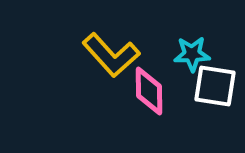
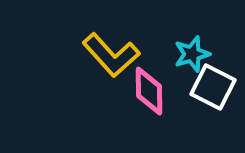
cyan star: rotated 15 degrees counterclockwise
white square: moved 2 px left, 1 px down; rotated 18 degrees clockwise
